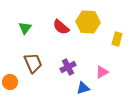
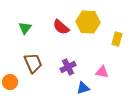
pink triangle: rotated 40 degrees clockwise
